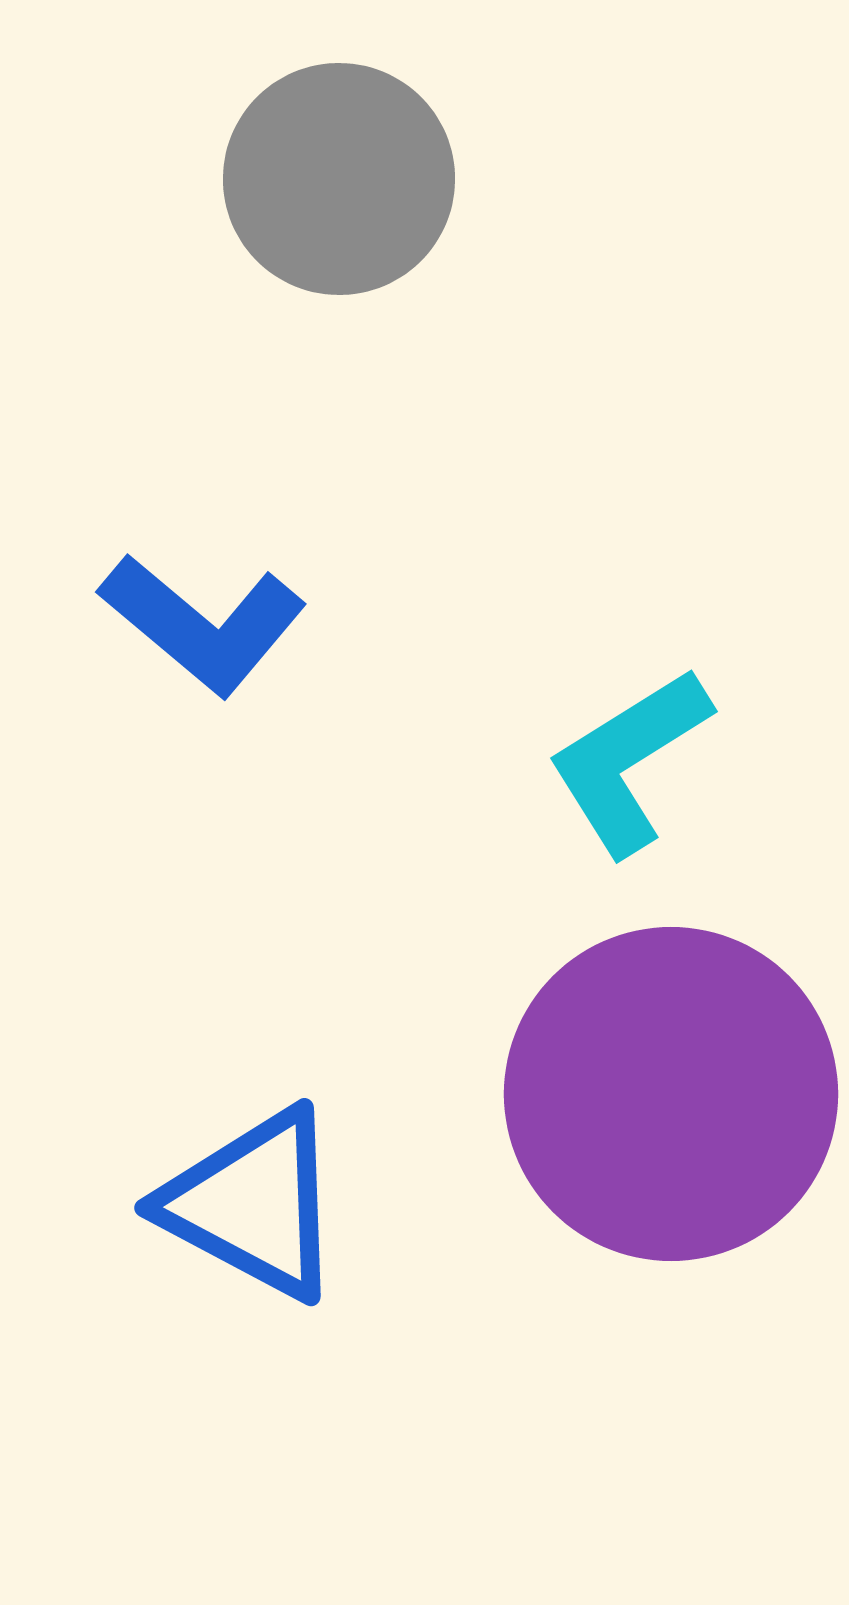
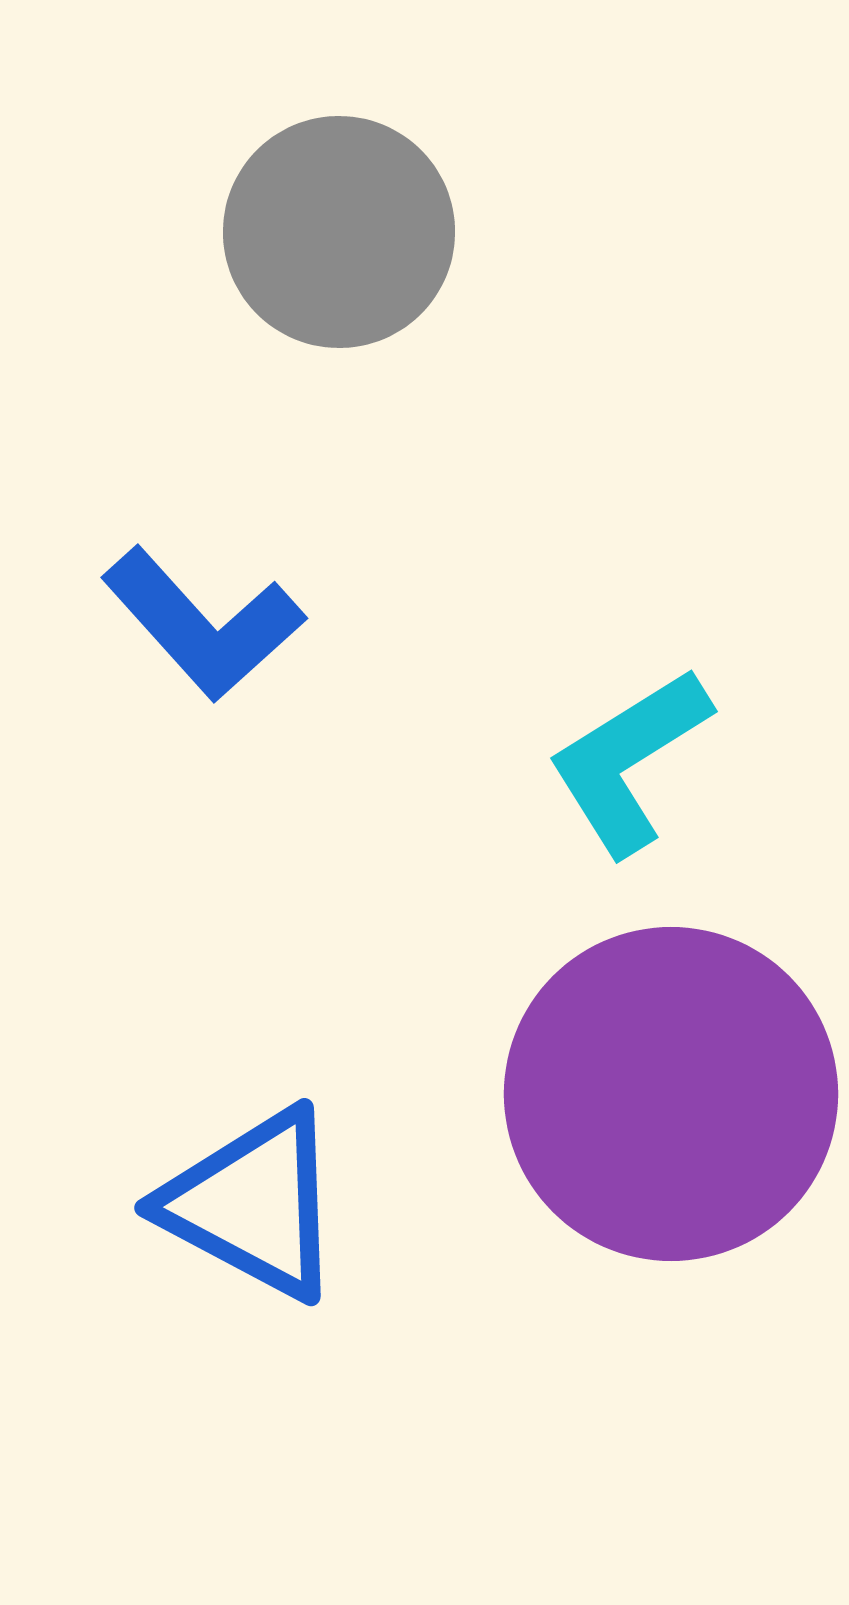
gray circle: moved 53 px down
blue L-shape: rotated 8 degrees clockwise
